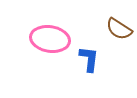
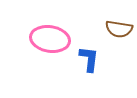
brown semicircle: rotated 24 degrees counterclockwise
